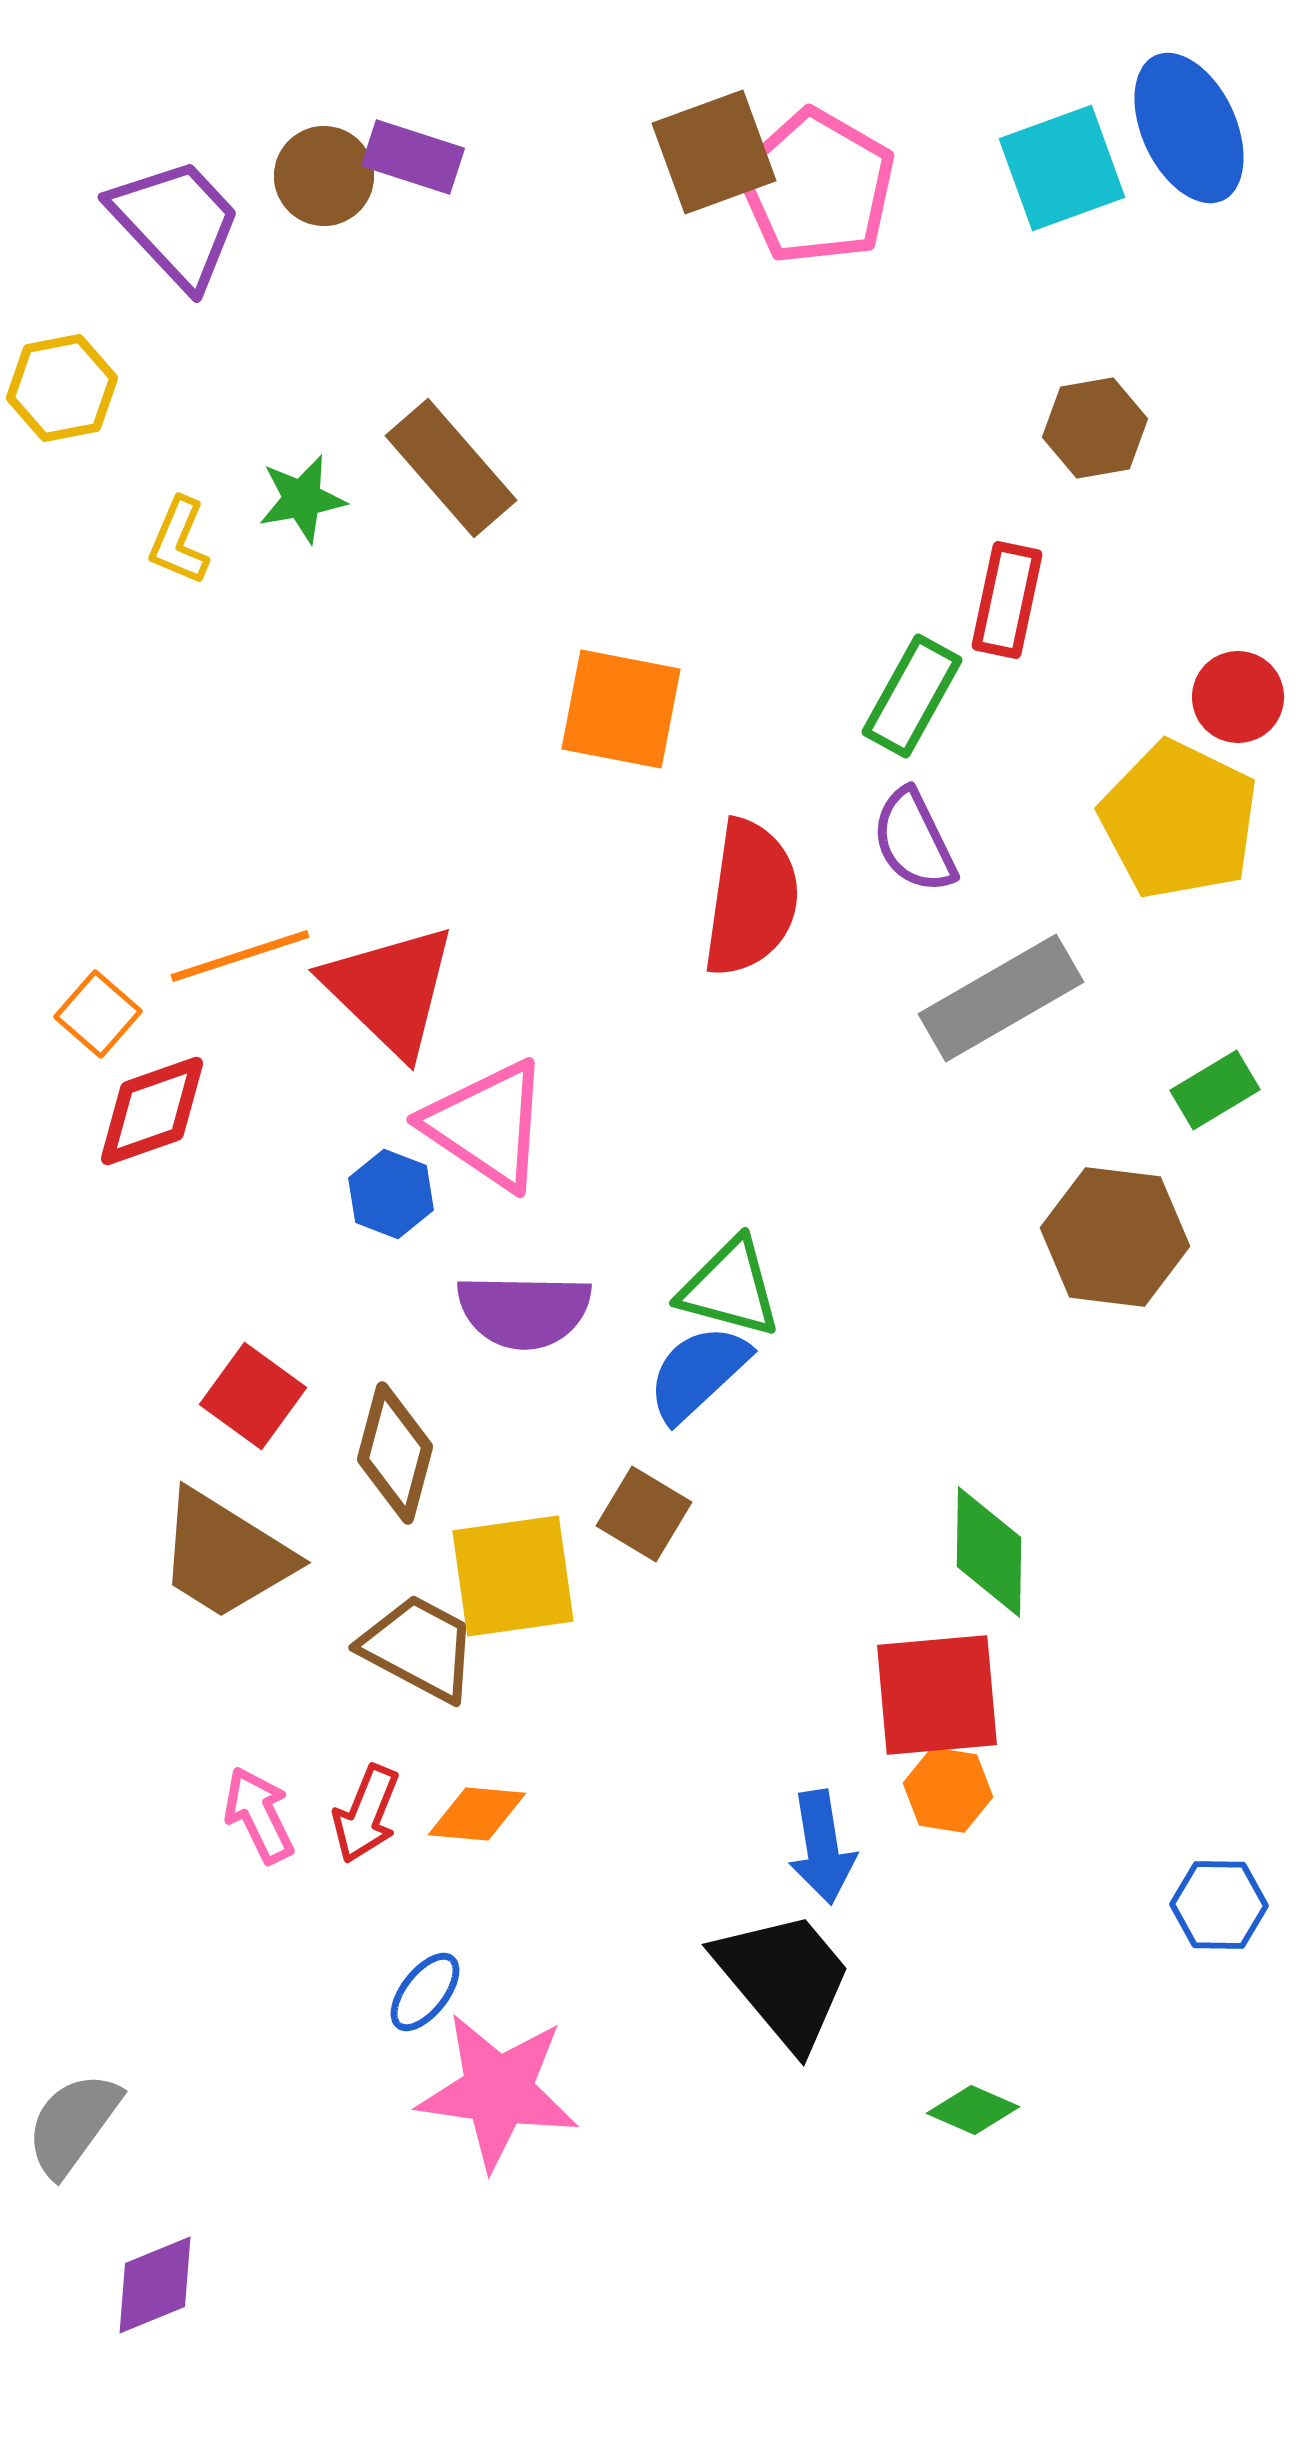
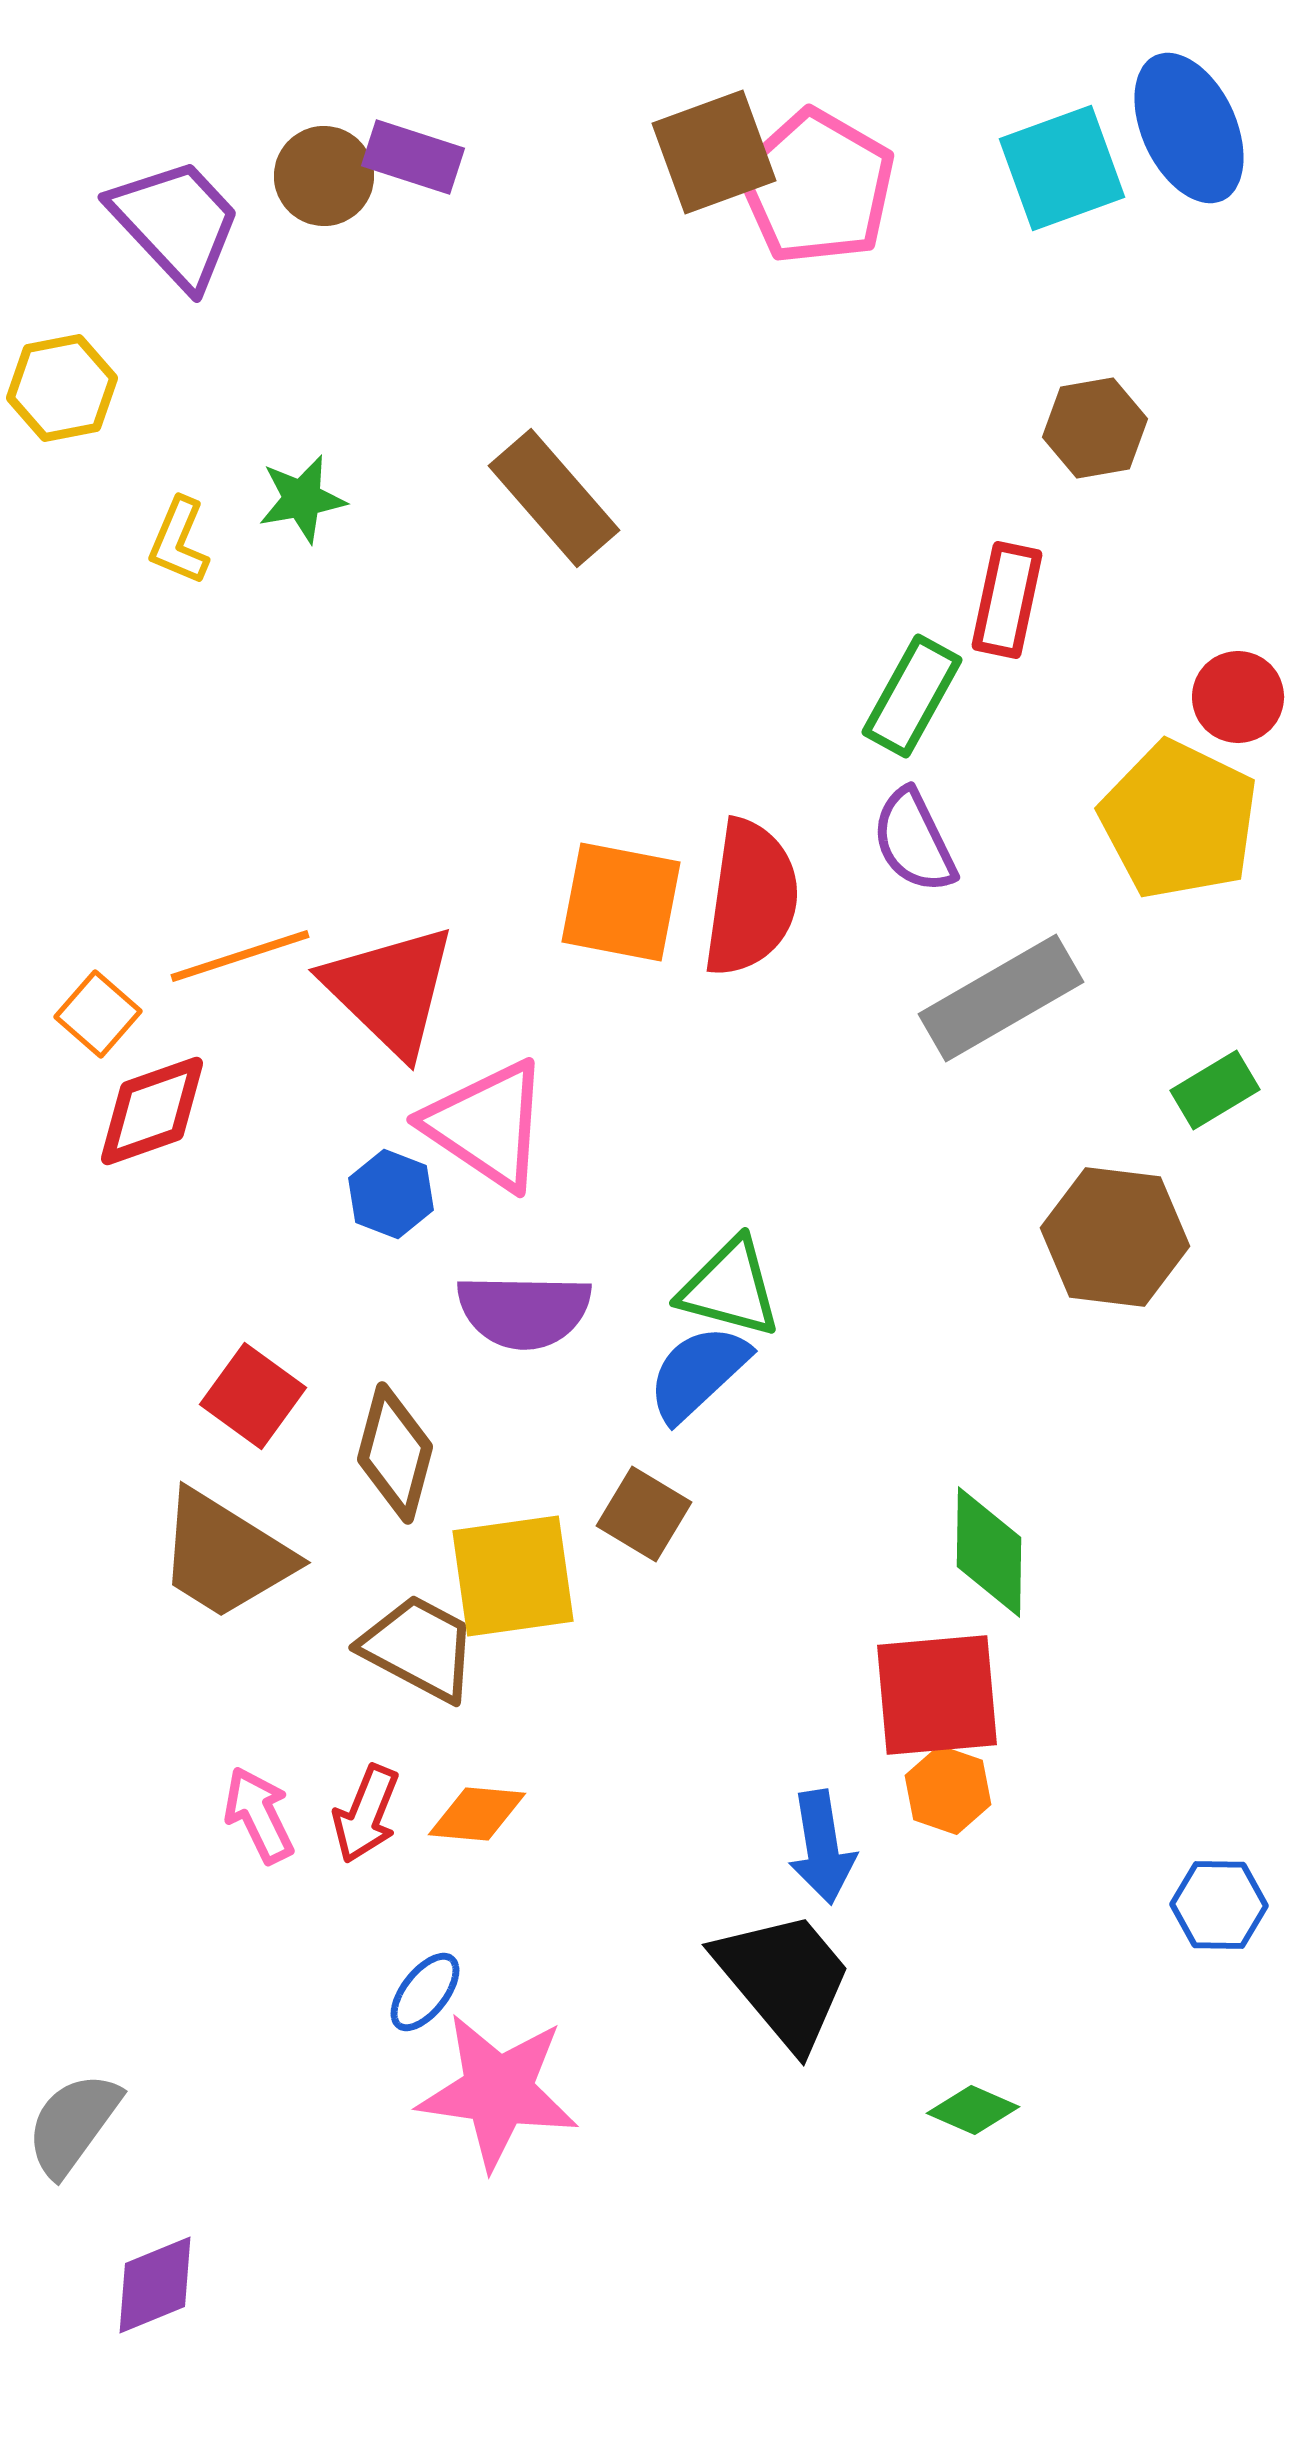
brown rectangle at (451, 468): moved 103 px right, 30 px down
orange square at (621, 709): moved 193 px down
orange hexagon at (948, 1790): rotated 10 degrees clockwise
